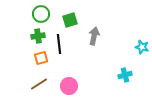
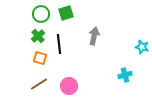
green square: moved 4 px left, 7 px up
green cross: rotated 32 degrees counterclockwise
orange square: moved 1 px left; rotated 32 degrees clockwise
